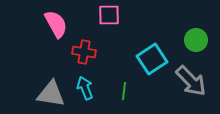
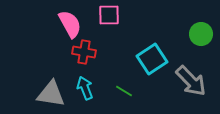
pink semicircle: moved 14 px right
green circle: moved 5 px right, 6 px up
green line: rotated 66 degrees counterclockwise
